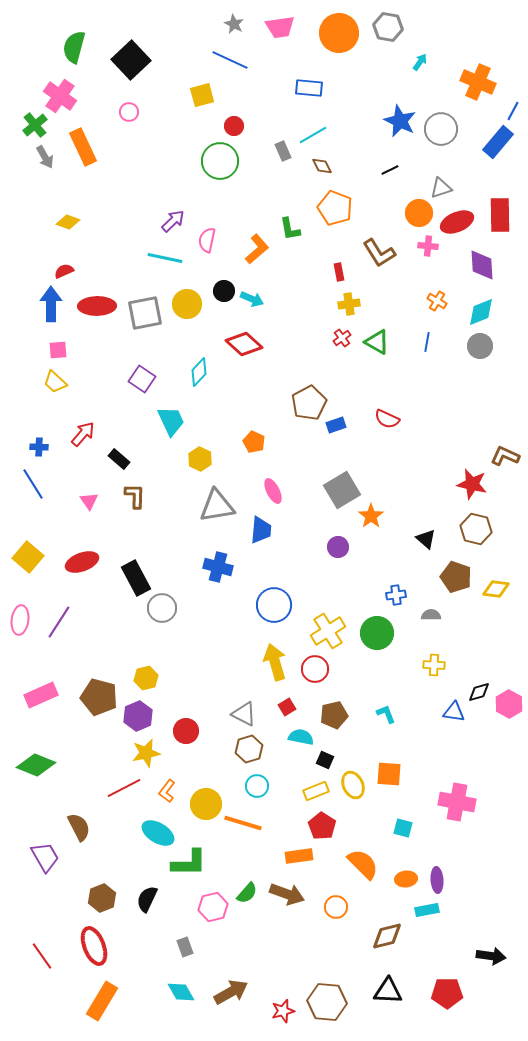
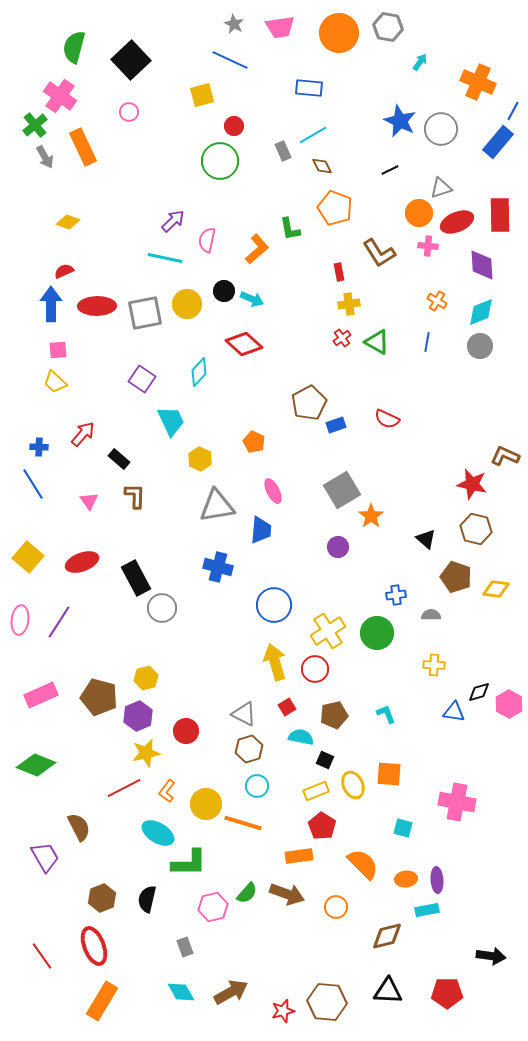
black semicircle at (147, 899): rotated 12 degrees counterclockwise
